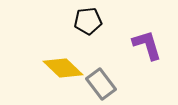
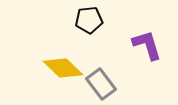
black pentagon: moved 1 px right, 1 px up
